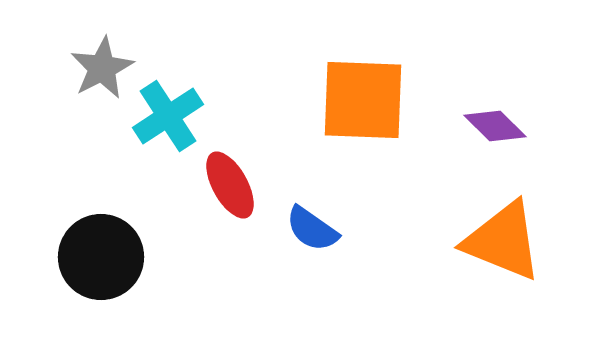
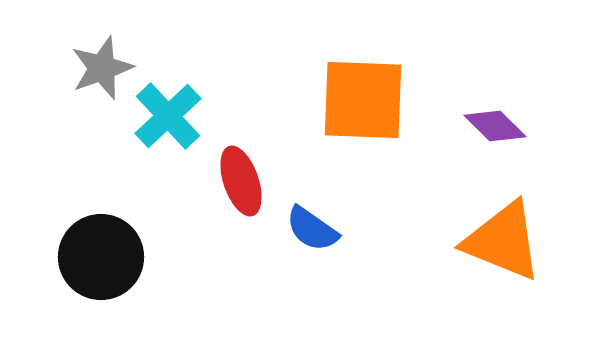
gray star: rotated 8 degrees clockwise
cyan cross: rotated 10 degrees counterclockwise
red ellipse: moved 11 px right, 4 px up; rotated 10 degrees clockwise
